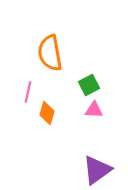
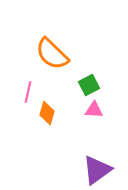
orange semicircle: moved 2 px right, 1 px down; rotated 36 degrees counterclockwise
